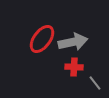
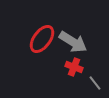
gray arrow: rotated 44 degrees clockwise
red cross: rotated 18 degrees clockwise
